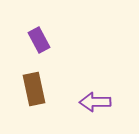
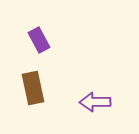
brown rectangle: moved 1 px left, 1 px up
